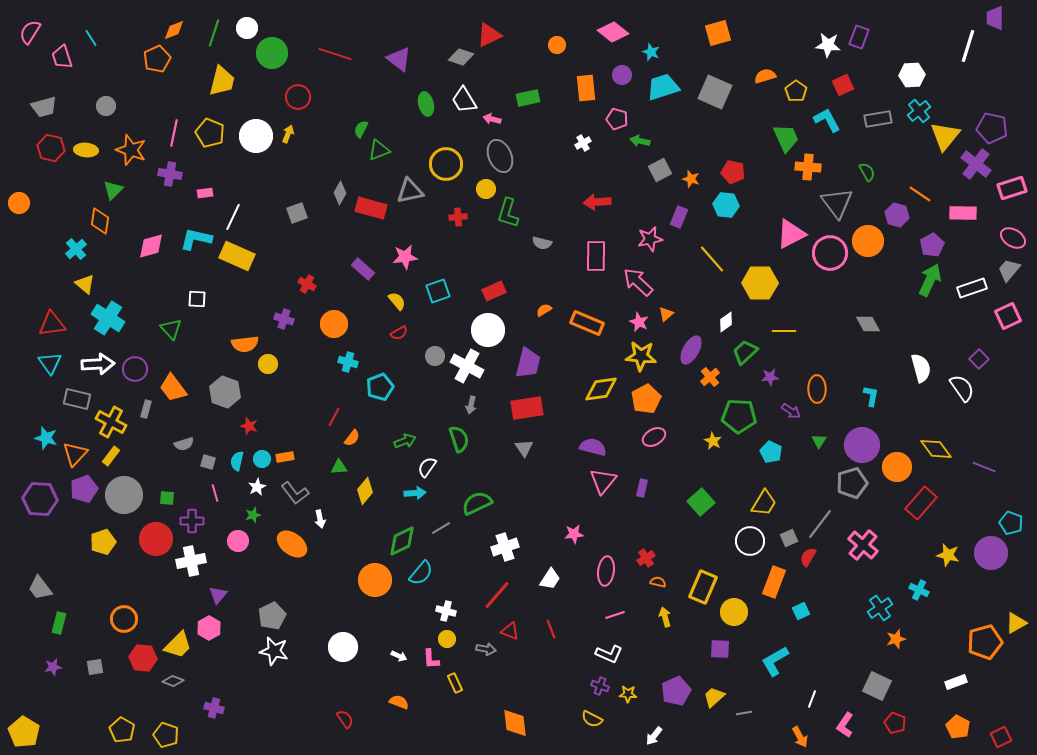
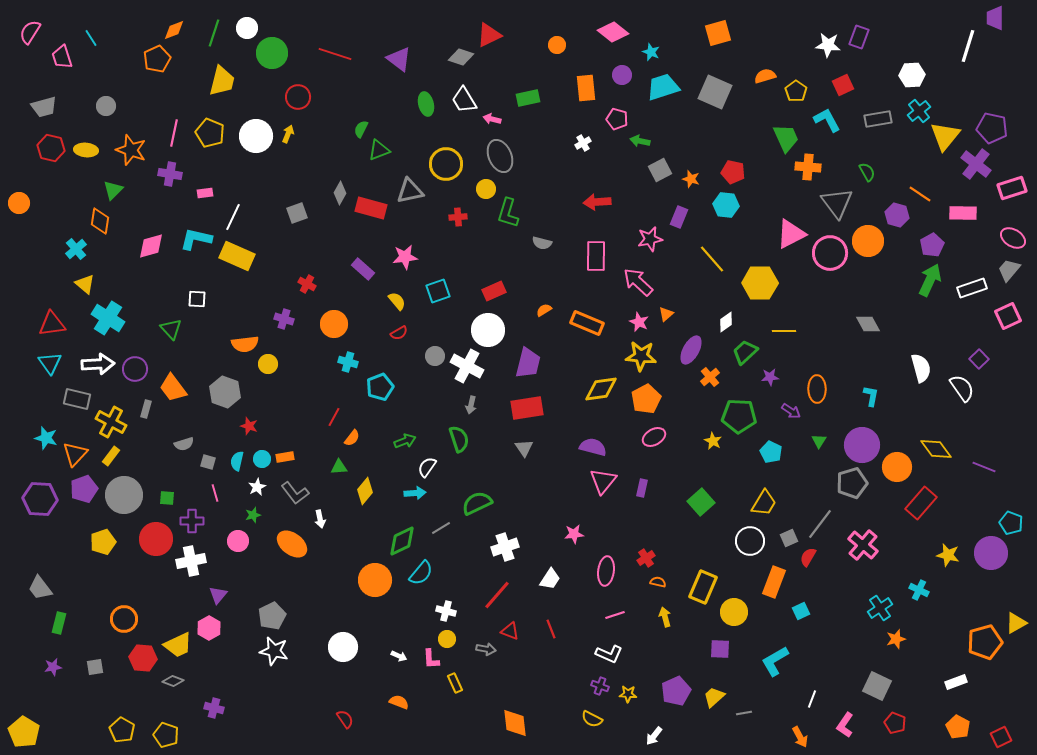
yellow trapezoid at (178, 645): rotated 20 degrees clockwise
